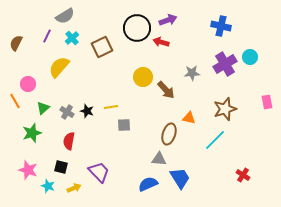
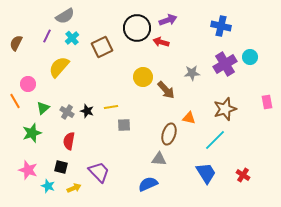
blue trapezoid: moved 26 px right, 5 px up
